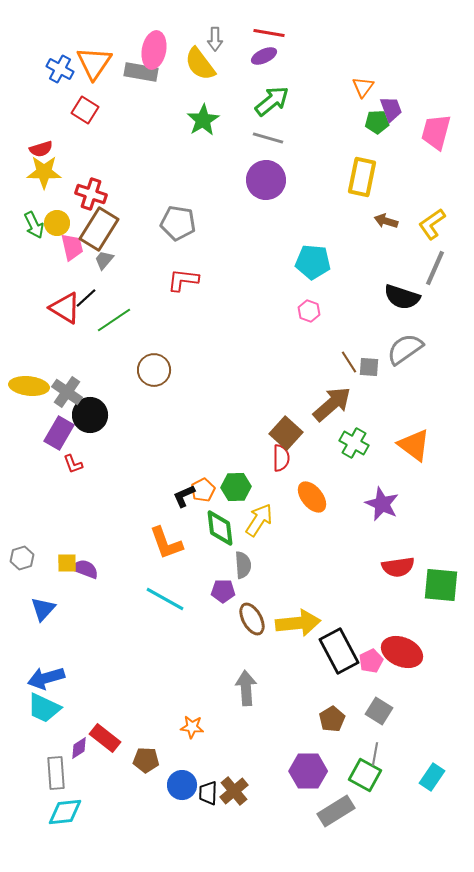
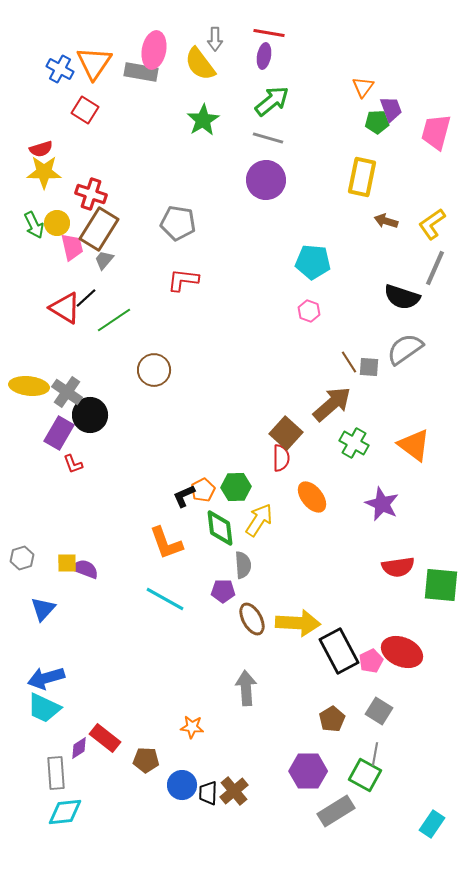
purple ellipse at (264, 56): rotated 55 degrees counterclockwise
yellow arrow at (298, 623): rotated 9 degrees clockwise
cyan rectangle at (432, 777): moved 47 px down
